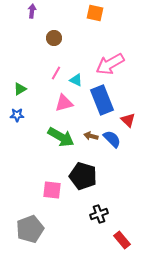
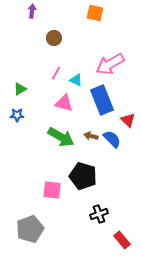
pink triangle: rotated 30 degrees clockwise
